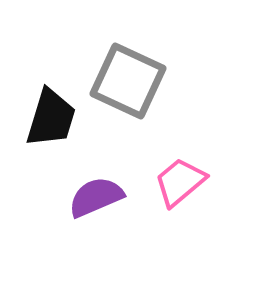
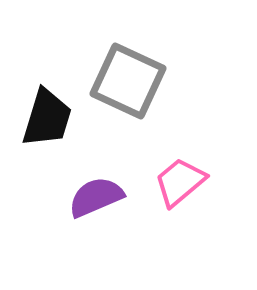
black trapezoid: moved 4 px left
